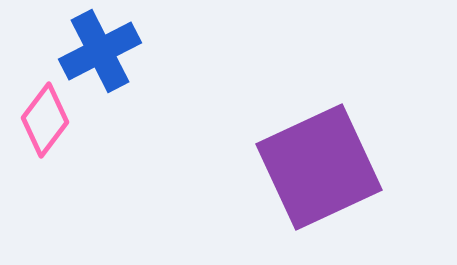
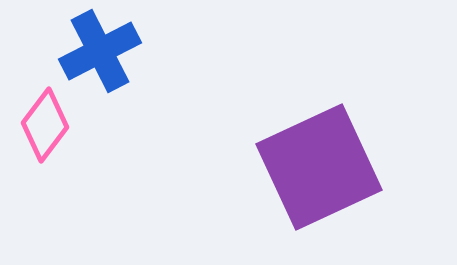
pink diamond: moved 5 px down
